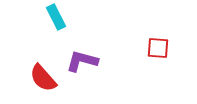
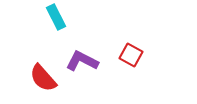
red square: moved 27 px left, 7 px down; rotated 25 degrees clockwise
purple L-shape: rotated 12 degrees clockwise
